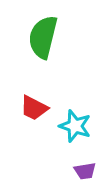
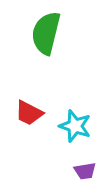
green semicircle: moved 3 px right, 4 px up
red trapezoid: moved 5 px left, 5 px down
